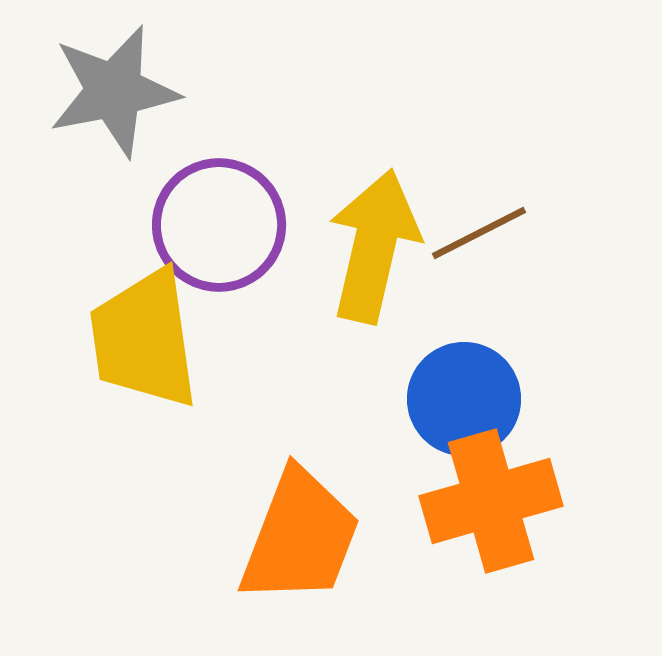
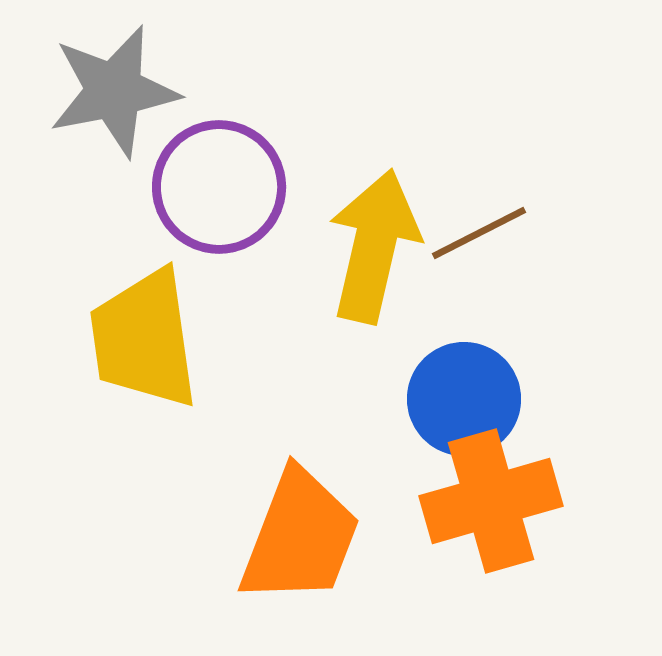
purple circle: moved 38 px up
